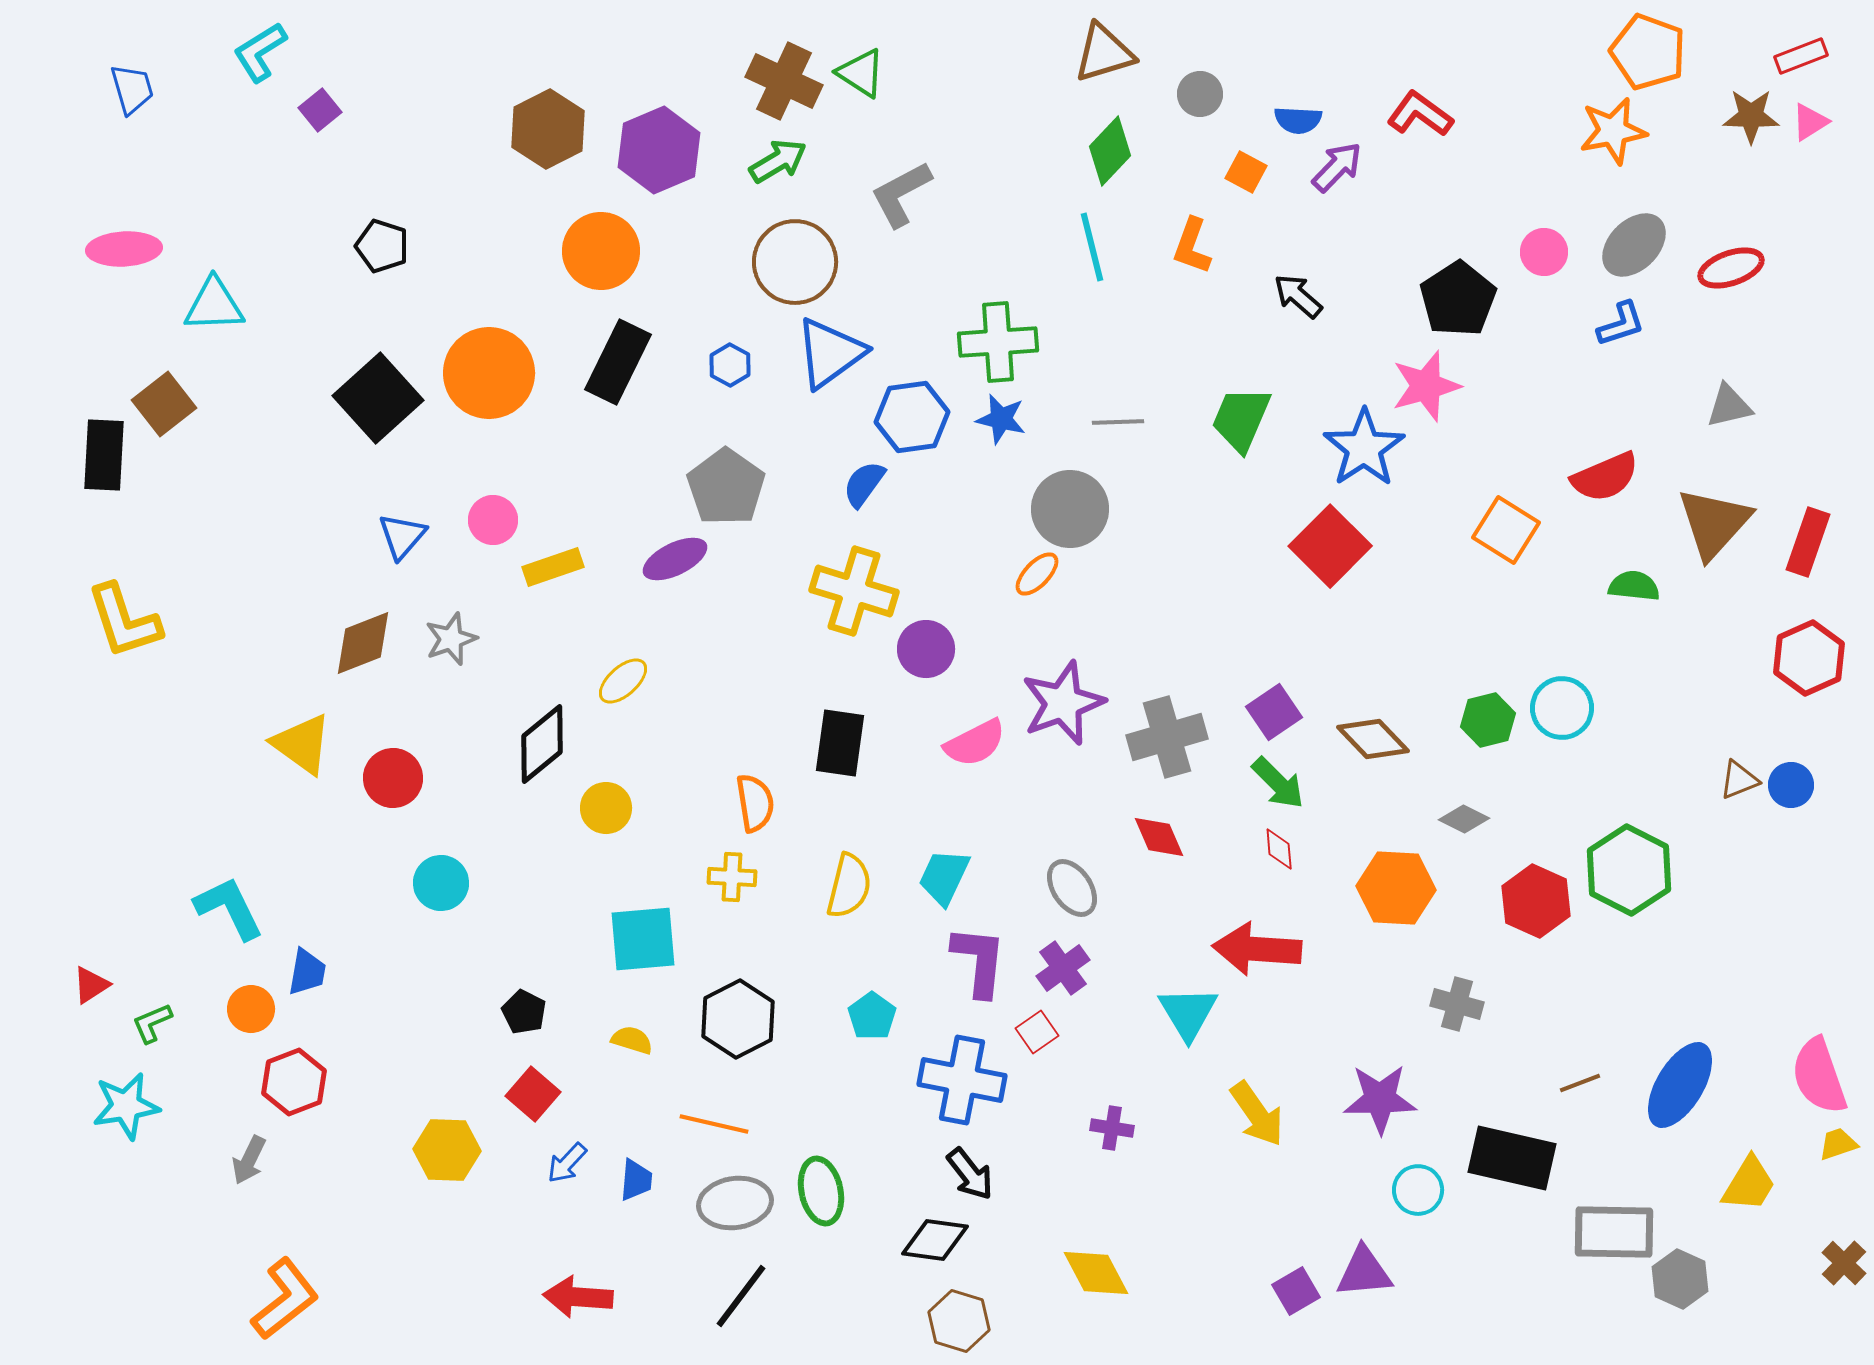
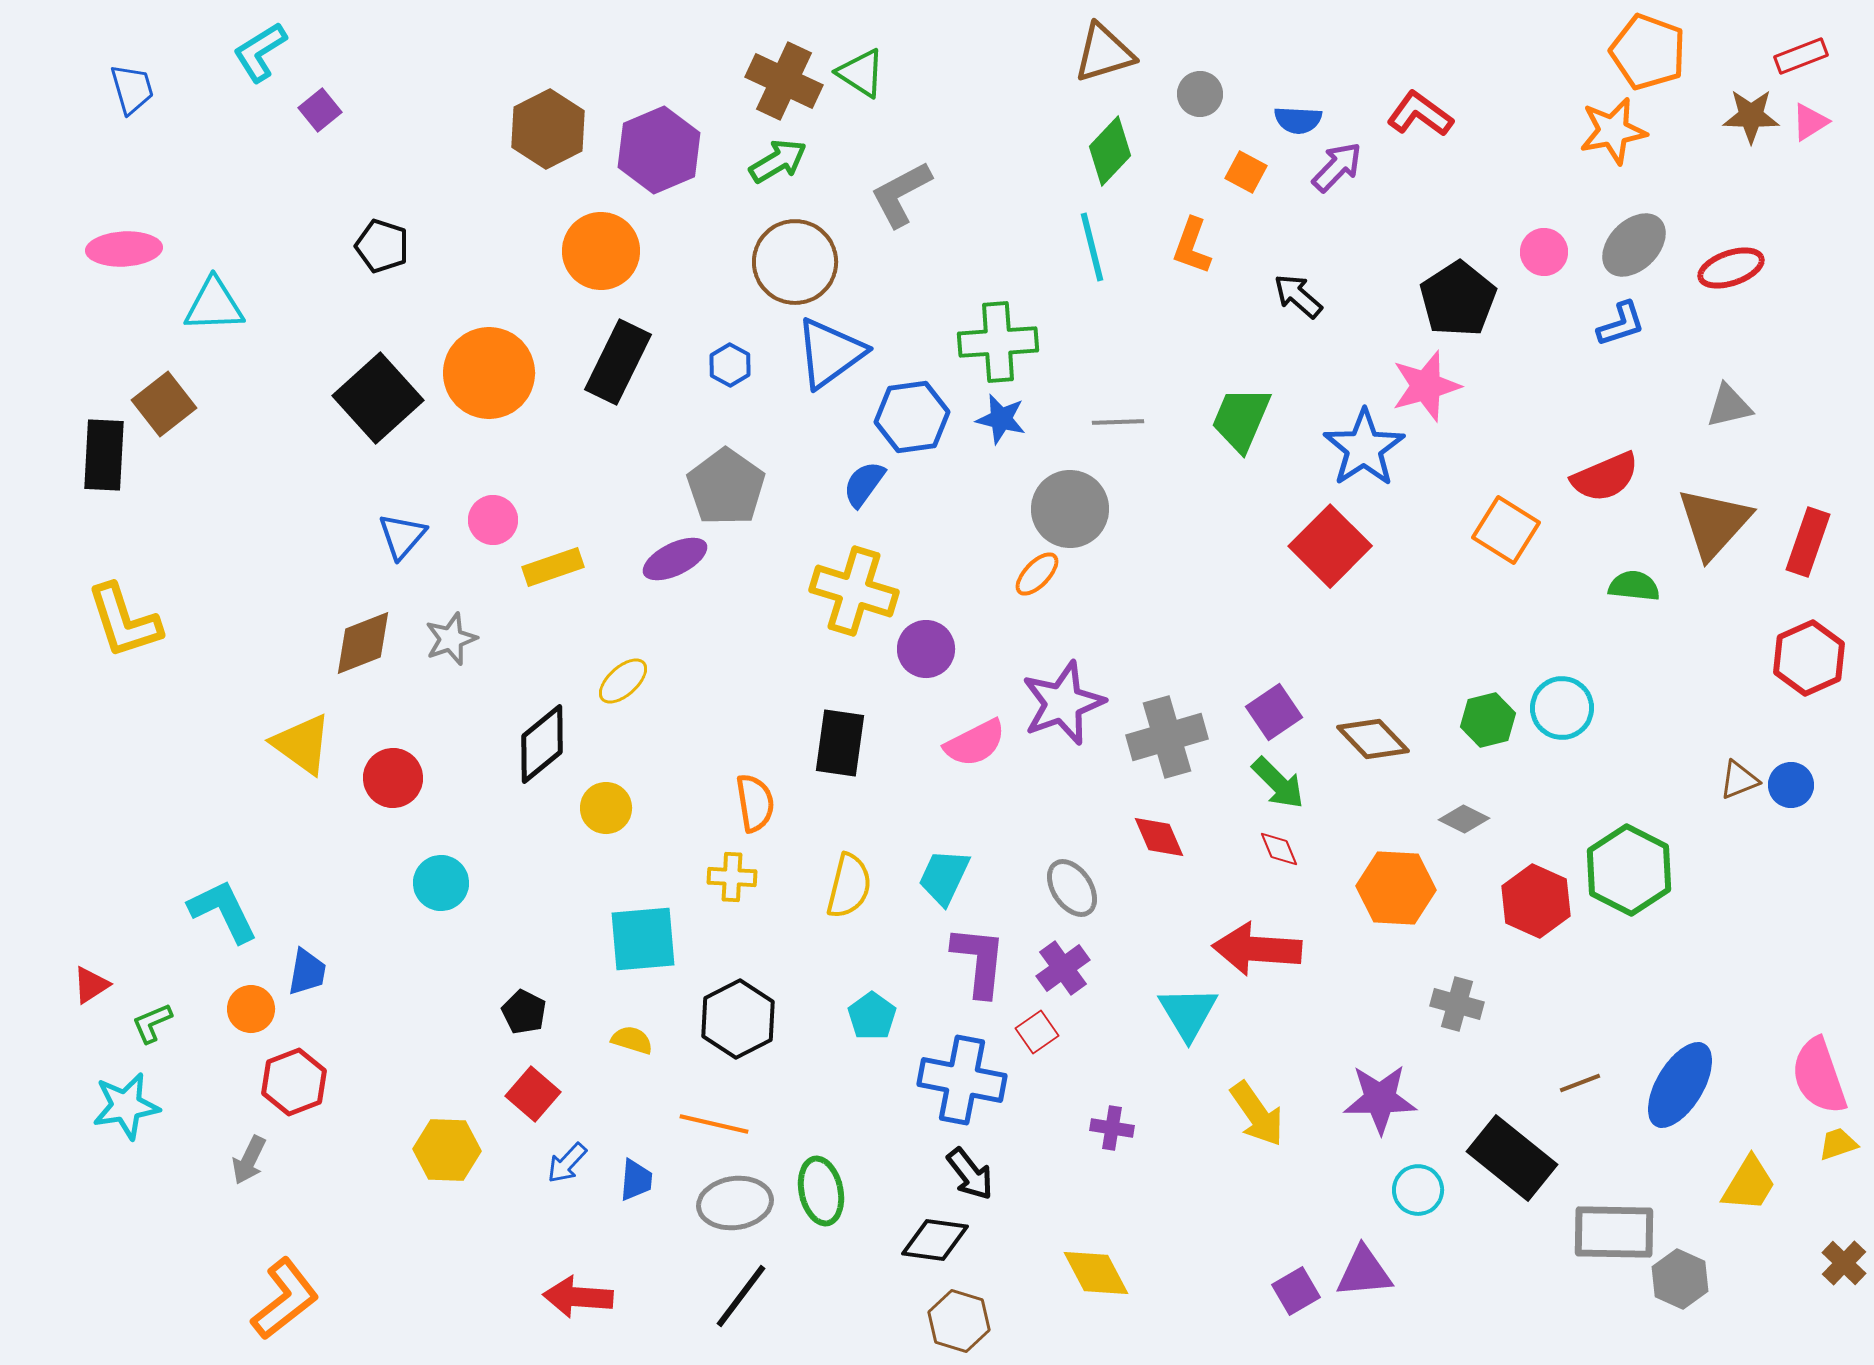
red diamond at (1279, 849): rotated 18 degrees counterclockwise
cyan L-shape at (229, 908): moved 6 px left, 3 px down
black rectangle at (1512, 1158): rotated 26 degrees clockwise
